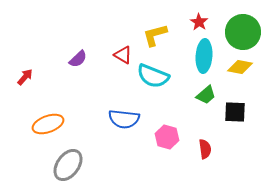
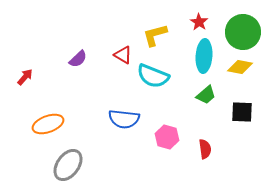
black square: moved 7 px right
